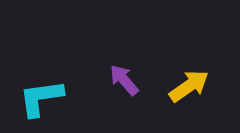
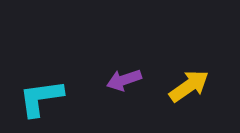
purple arrow: rotated 68 degrees counterclockwise
